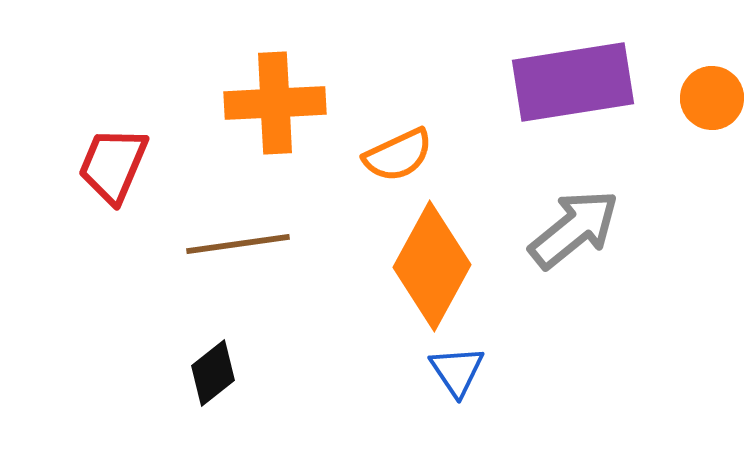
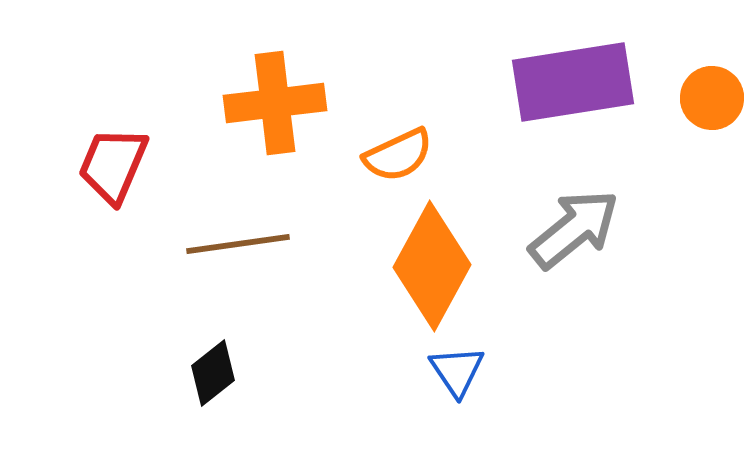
orange cross: rotated 4 degrees counterclockwise
